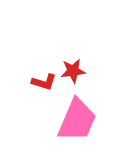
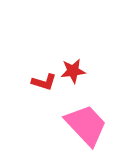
pink trapezoid: moved 9 px right, 5 px down; rotated 66 degrees counterclockwise
